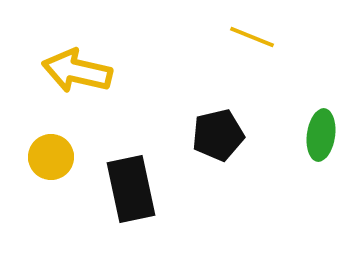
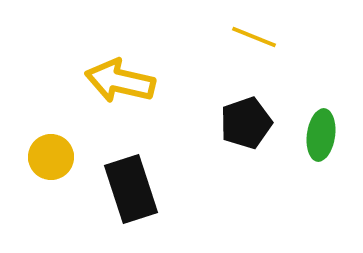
yellow line: moved 2 px right
yellow arrow: moved 43 px right, 10 px down
black pentagon: moved 28 px right, 12 px up; rotated 6 degrees counterclockwise
black rectangle: rotated 6 degrees counterclockwise
